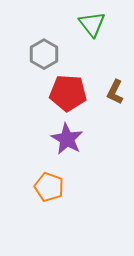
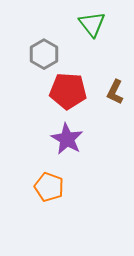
red pentagon: moved 2 px up
